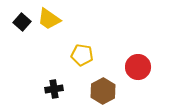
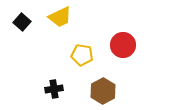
yellow trapezoid: moved 11 px right, 2 px up; rotated 60 degrees counterclockwise
red circle: moved 15 px left, 22 px up
